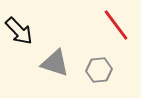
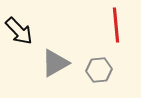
red line: rotated 32 degrees clockwise
gray triangle: rotated 48 degrees counterclockwise
